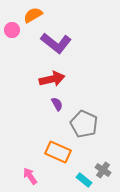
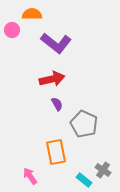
orange semicircle: moved 1 px left, 1 px up; rotated 30 degrees clockwise
orange rectangle: moved 2 px left; rotated 55 degrees clockwise
